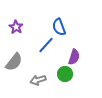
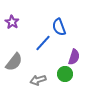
purple star: moved 4 px left, 5 px up
blue line: moved 3 px left, 2 px up
